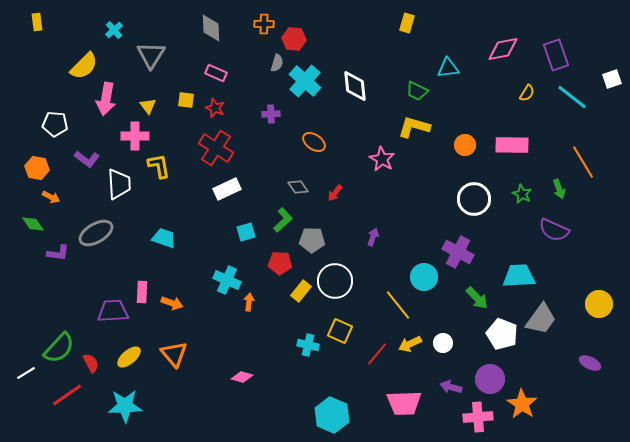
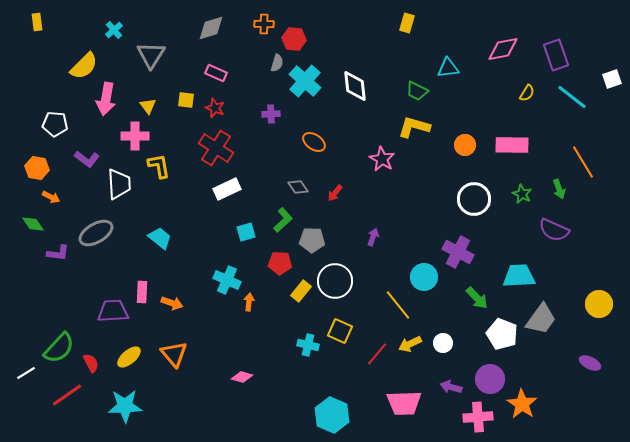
gray diamond at (211, 28): rotated 76 degrees clockwise
cyan trapezoid at (164, 238): moved 4 px left; rotated 20 degrees clockwise
